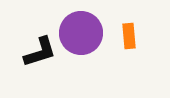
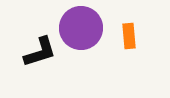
purple circle: moved 5 px up
